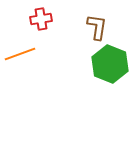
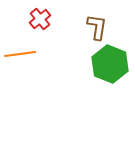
red cross: moved 1 px left; rotated 30 degrees counterclockwise
orange line: rotated 12 degrees clockwise
